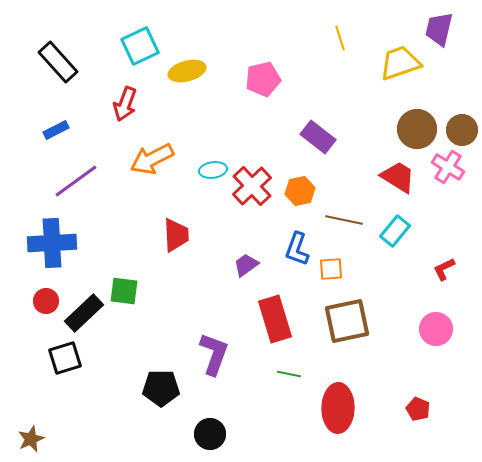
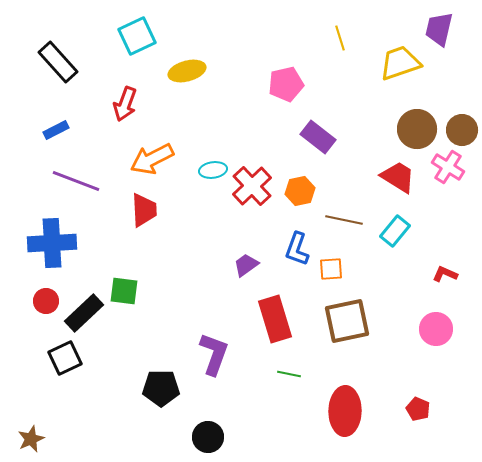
cyan square at (140, 46): moved 3 px left, 10 px up
pink pentagon at (263, 79): moved 23 px right, 5 px down
purple line at (76, 181): rotated 57 degrees clockwise
red trapezoid at (176, 235): moved 32 px left, 25 px up
red L-shape at (444, 269): moved 1 px right, 5 px down; rotated 50 degrees clockwise
black square at (65, 358): rotated 8 degrees counterclockwise
red ellipse at (338, 408): moved 7 px right, 3 px down
black circle at (210, 434): moved 2 px left, 3 px down
